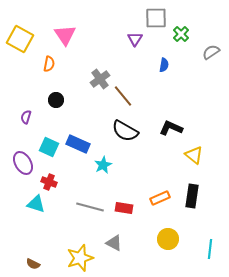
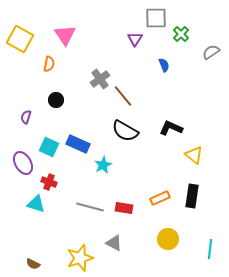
blue semicircle: rotated 32 degrees counterclockwise
